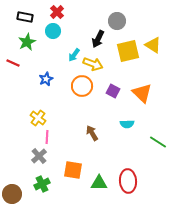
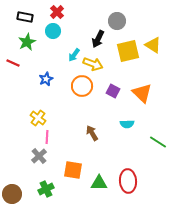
green cross: moved 4 px right, 5 px down
